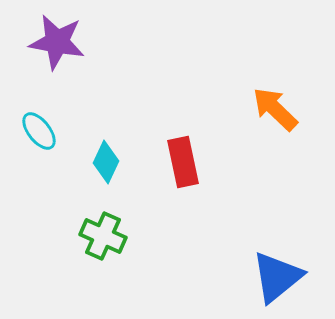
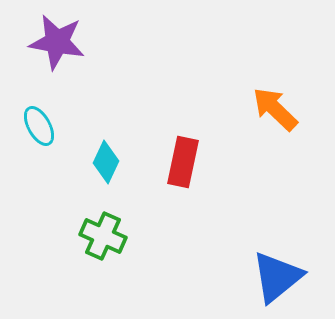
cyan ellipse: moved 5 px up; rotated 9 degrees clockwise
red rectangle: rotated 24 degrees clockwise
